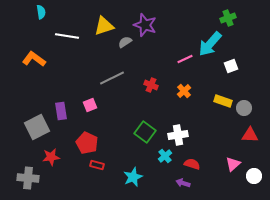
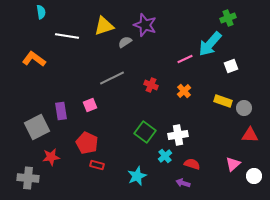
cyan star: moved 4 px right, 1 px up
